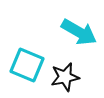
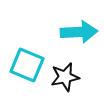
cyan arrow: rotated 33 degrees counterclockwise
